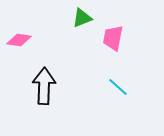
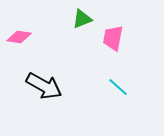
green triangle: moved 1 px down
pink diamond: moved 3 px up
black arrow: rotated 117 degrees clockwise
